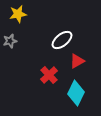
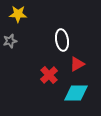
yellow star: rotated 12 degrees clockwise
white ellipse: rotated 60 degrees counterclockwise
red triangle: moved 3 px down
cyan diamond: rotated 65 degrees clockwise
